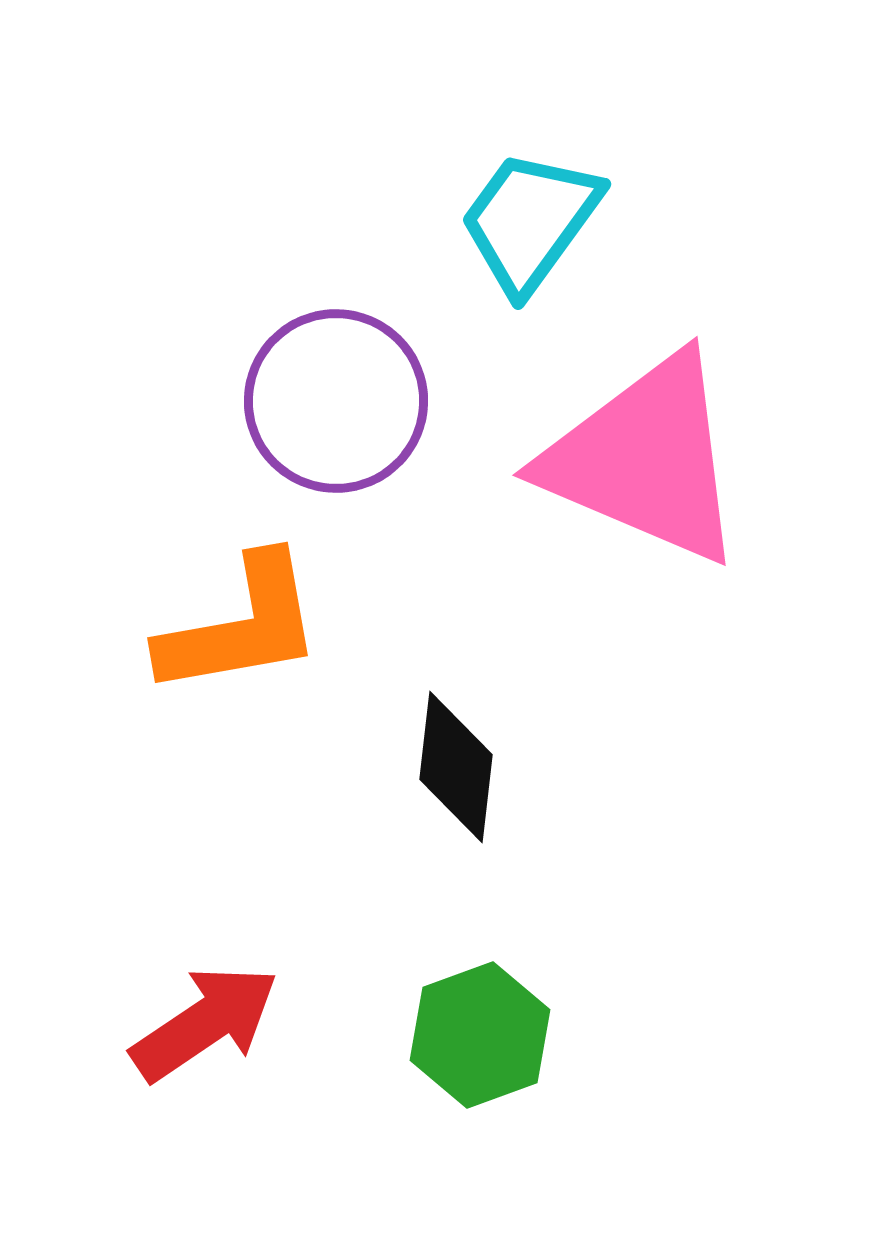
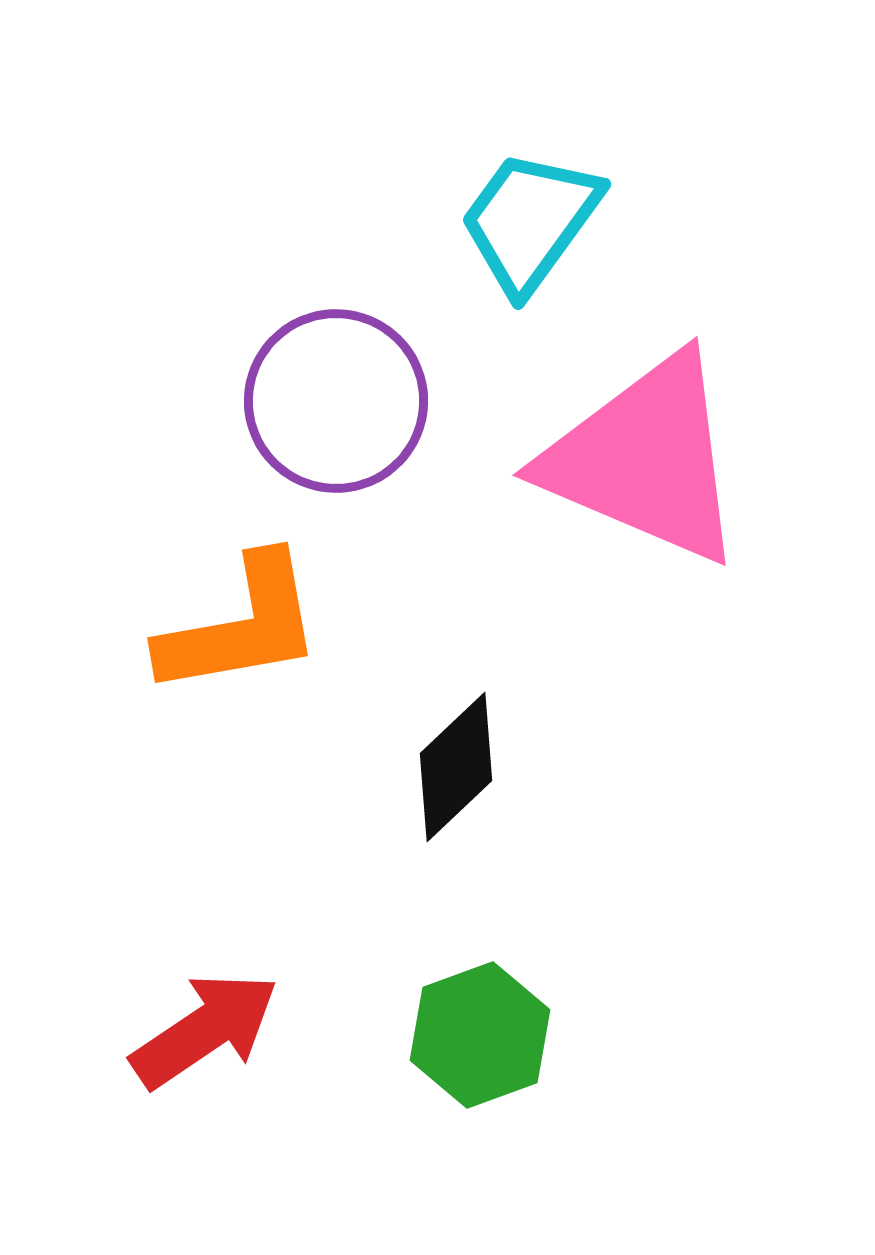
black diamond: rotated 40 degrees clockwise
red arrow: moved 7 px down
